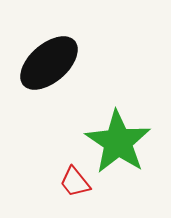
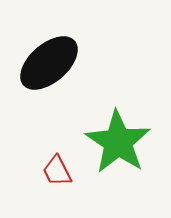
red trapezoid: moved 18 px left, 11 px up; rotated 12 degrees clockwise
